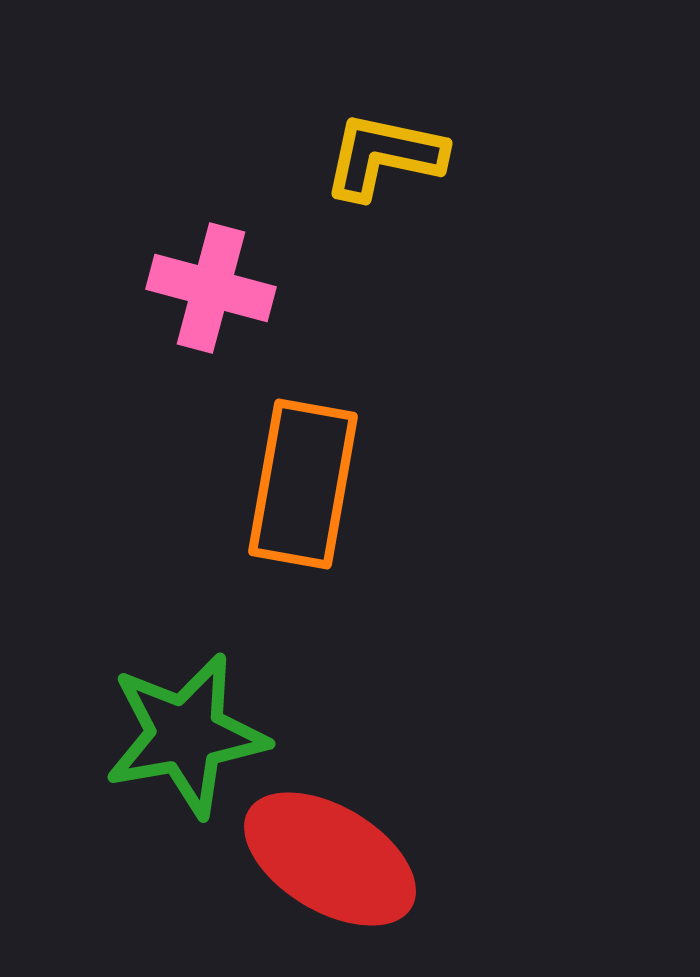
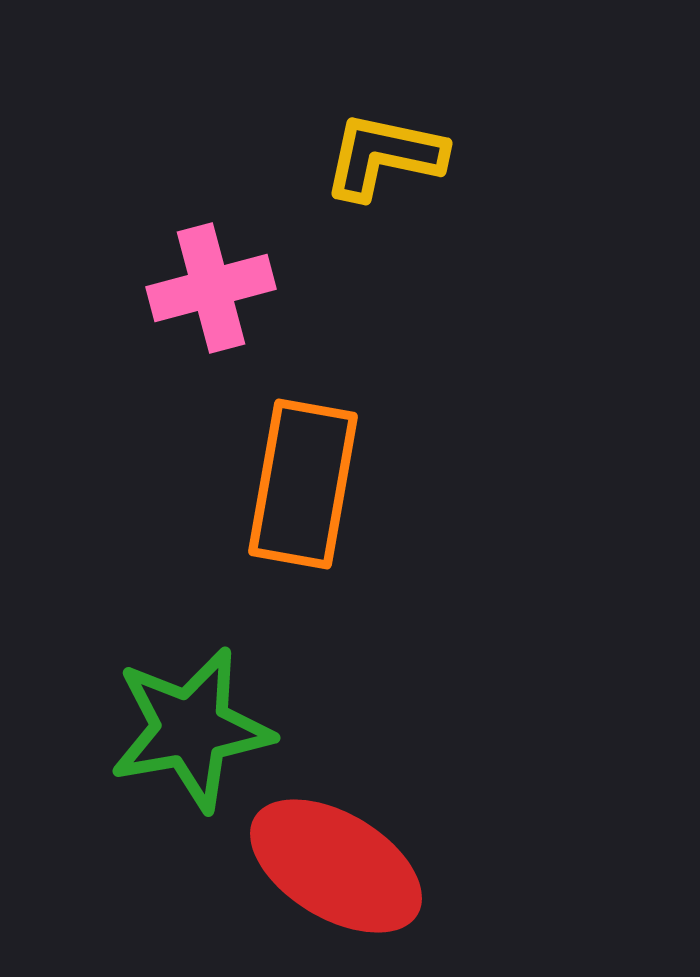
pink cross: rotated 30 degrees counterclockwise
green star: moved 5 px right, 6 px up
red ellipse: moved 6 px right, 7 px down
